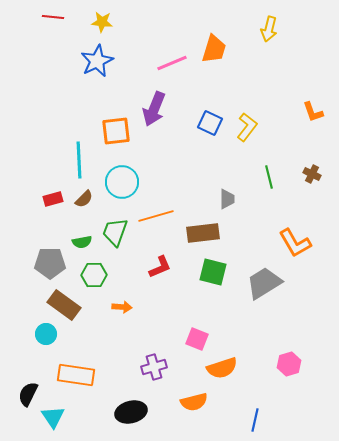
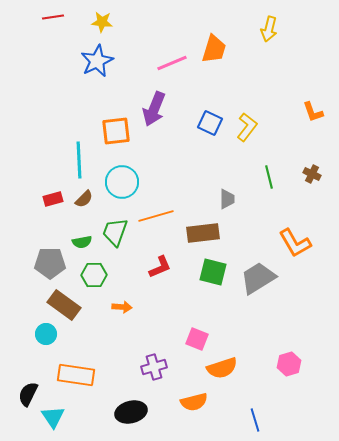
red line at (53, 17): rotated 15 degrees counterclockwise
gray trapezoid at (264, 283): moved 6 px left, 5 px up
blue line at (255, 420): rotated 30 degrees counterclockwise
